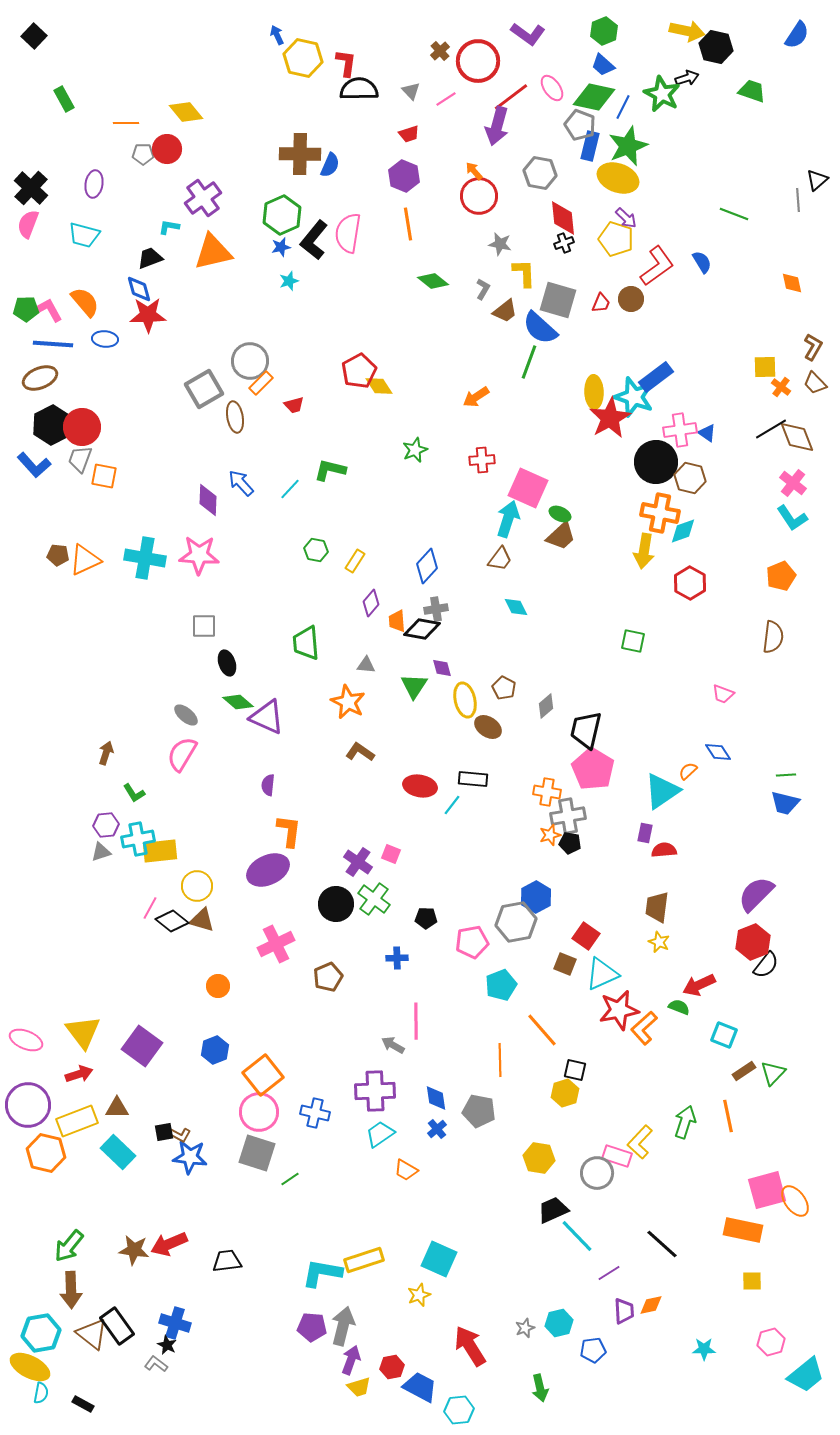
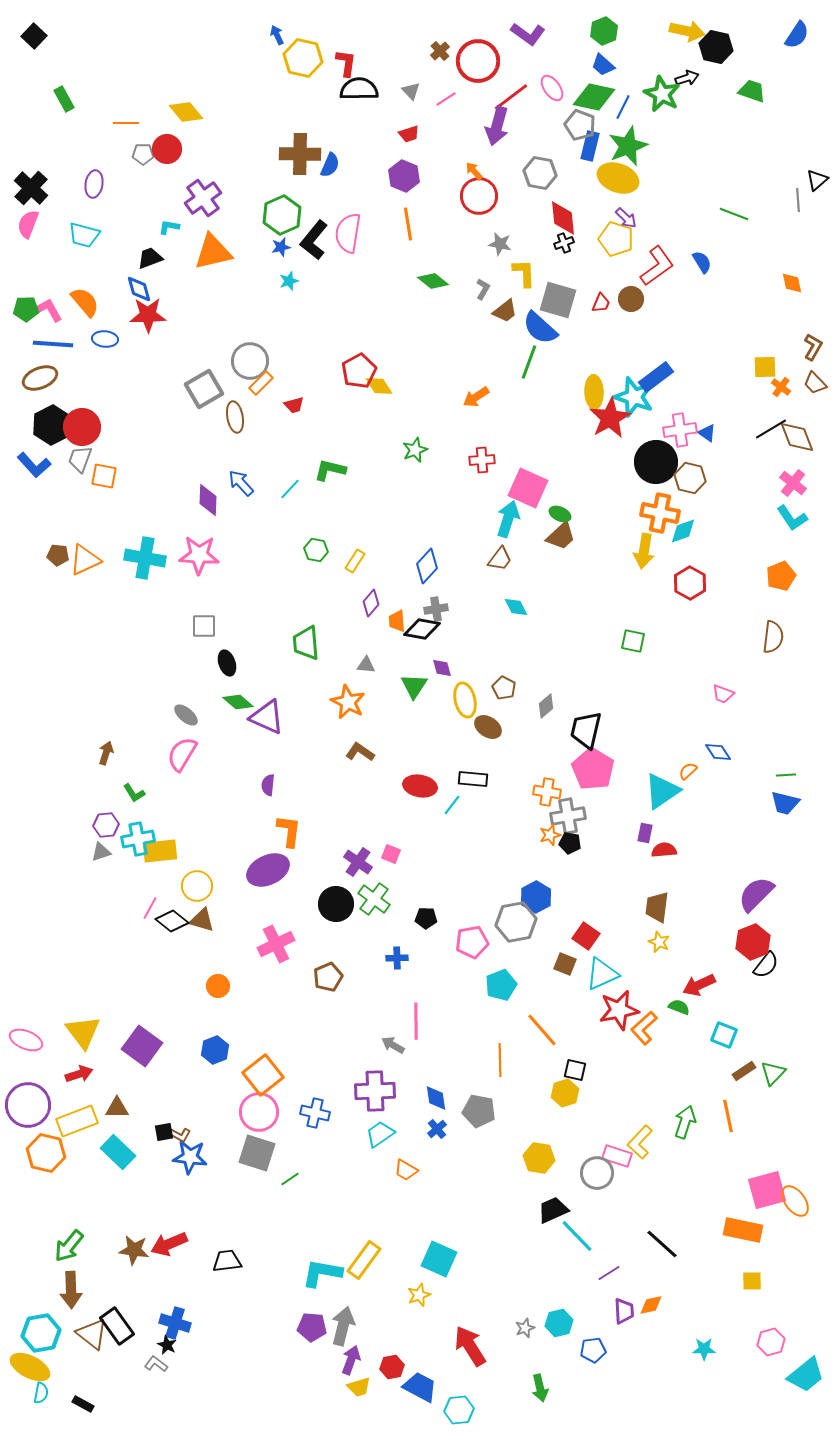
yellow rectangle at (364, 1260): rotated 36 degrees counterclockwise
